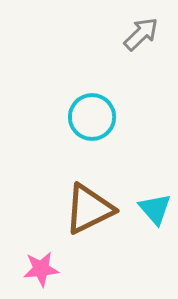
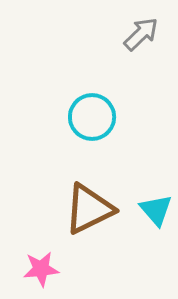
cyan triangle: moved 1 px right, 1 px down
